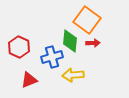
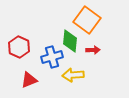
red arrow: moved 7 px down
